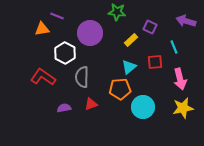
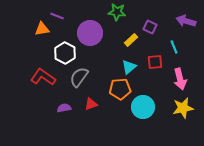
gray semicircle: moved 3 px left; rotated 35 degrees clockwise
